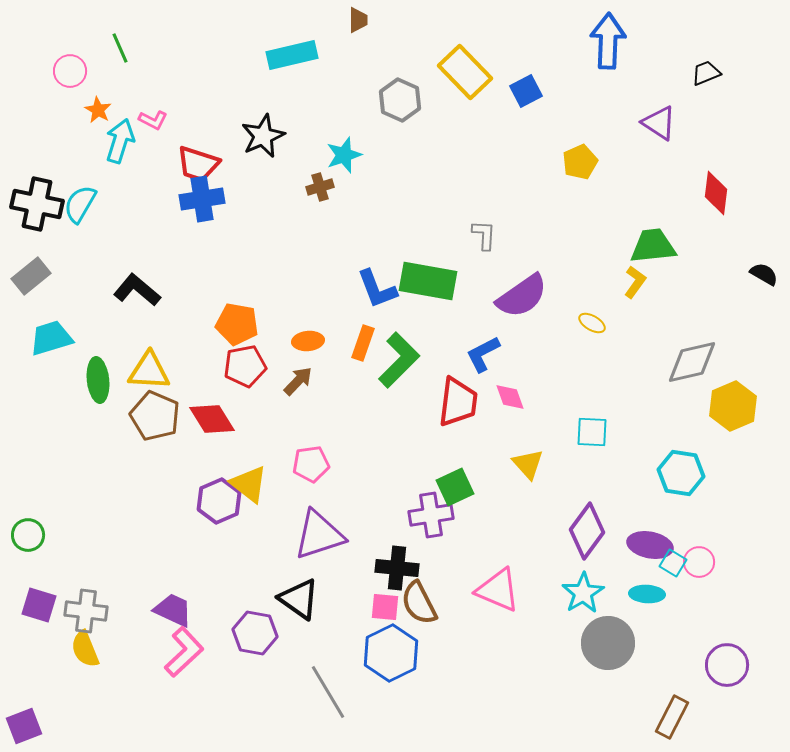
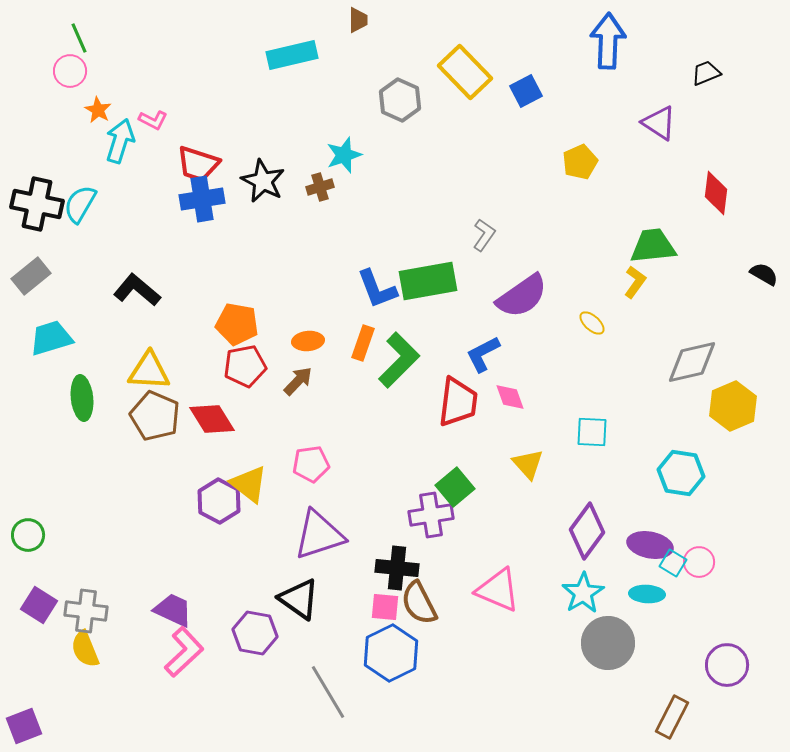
green line at (120, 48): moved 41 px left, 10 px up
black star at (263, 136): moved 45 px down; rotated 21 degrees counterclockwise
gray L-shape at (484, 235): rotated 32 degrees clockwise
green rectangle at (428, 281): rotated 20 degrees counterclockwise
yellow ellipse at (592, 323): rotated 12 degrees clockwise
green ellipse at (98, 380): moved 16 px left, 18 px down
green square at (455, 487): rotated 15 degrees counterclockwise
purple hexagon at (219, 501): rotated 9 degrees counterclockwise
purple square at (39, 605): rotated 15 degrees clockwise
